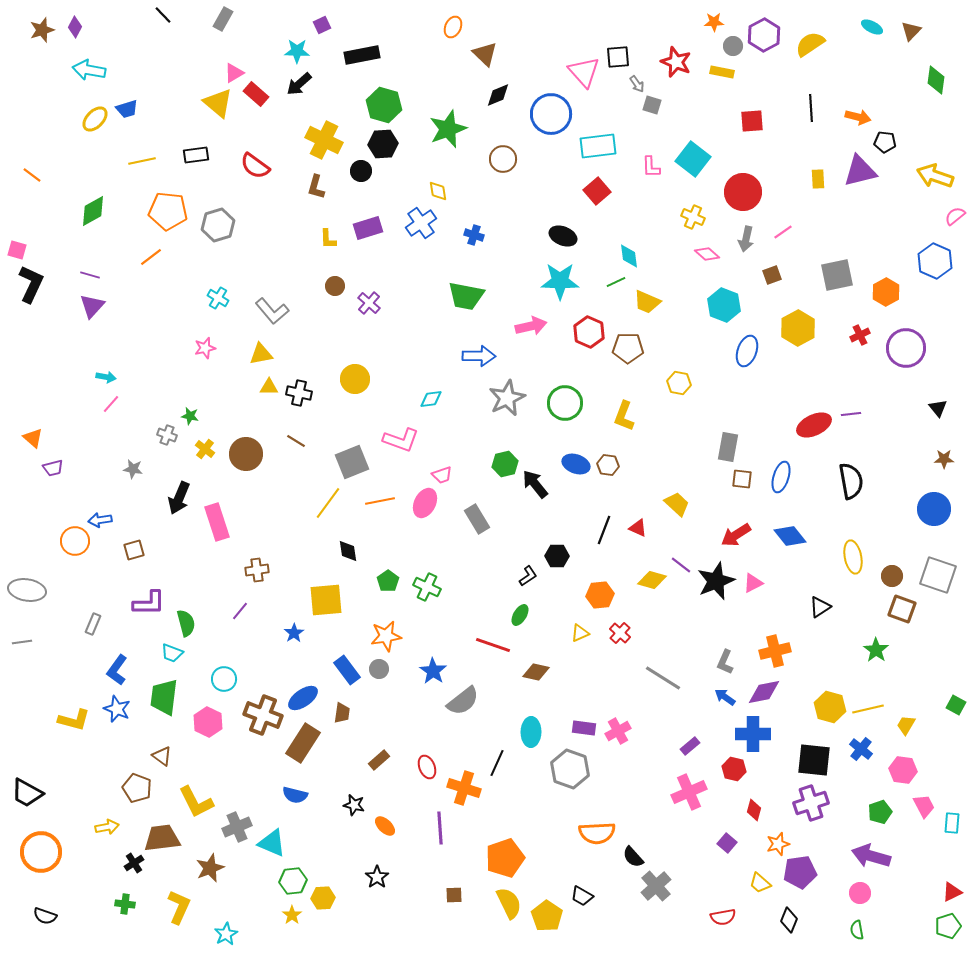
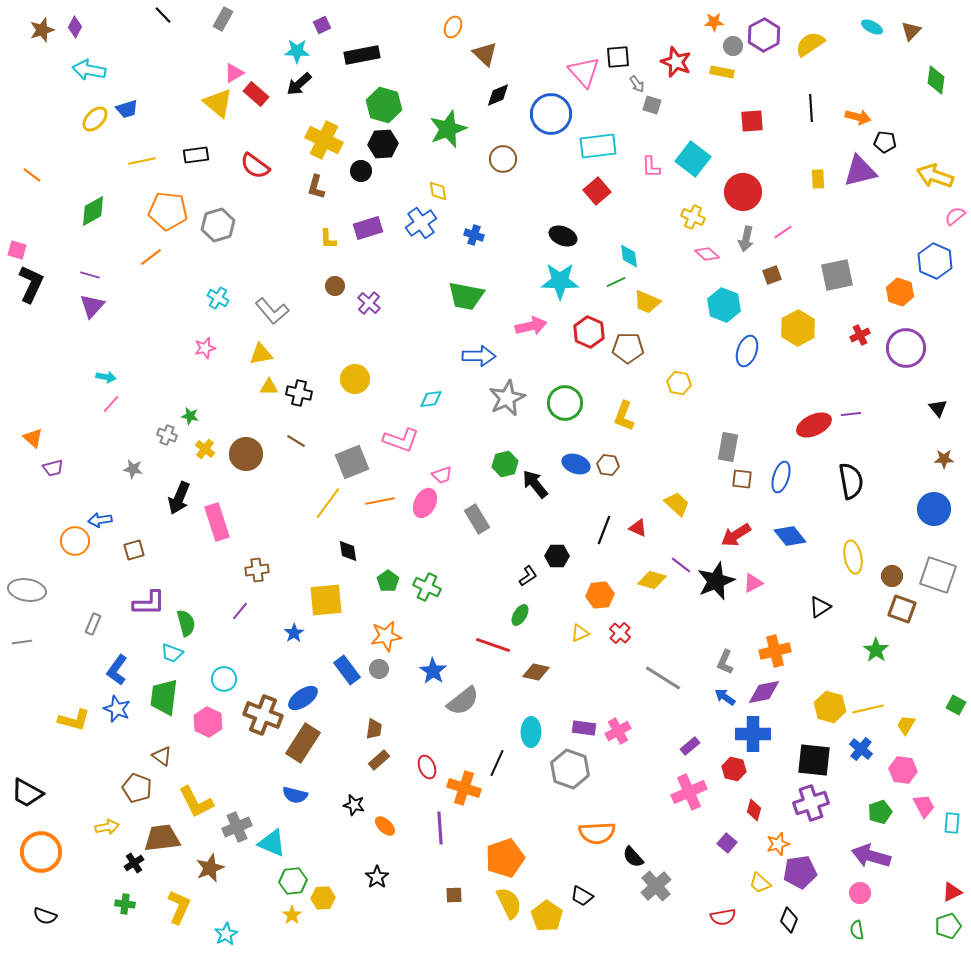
orange hexagon at (886, 292): moved 14 px right; rotated 12 degrees counterclockwise
brown trapezoid at (342, 713): moved 32 px right, 16 px down
